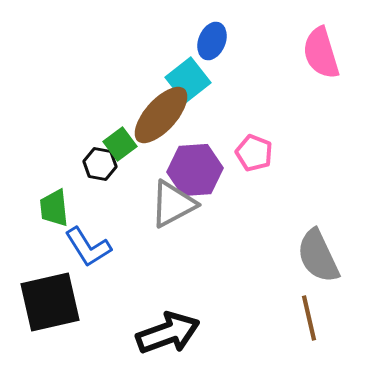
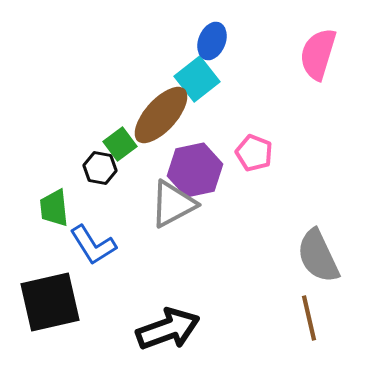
pink semicircle: moved 3 px left, 1 px down; rotated 34 degrees clockwise
cyan square: moved 9 px right, 1 px up
black hexagon: moved 4 px down
purple hexagon: rotated 8 degrees counterclockwise
blue L-shape: moved 5 px right, 2 px up
black arrow: moved 4 px up
